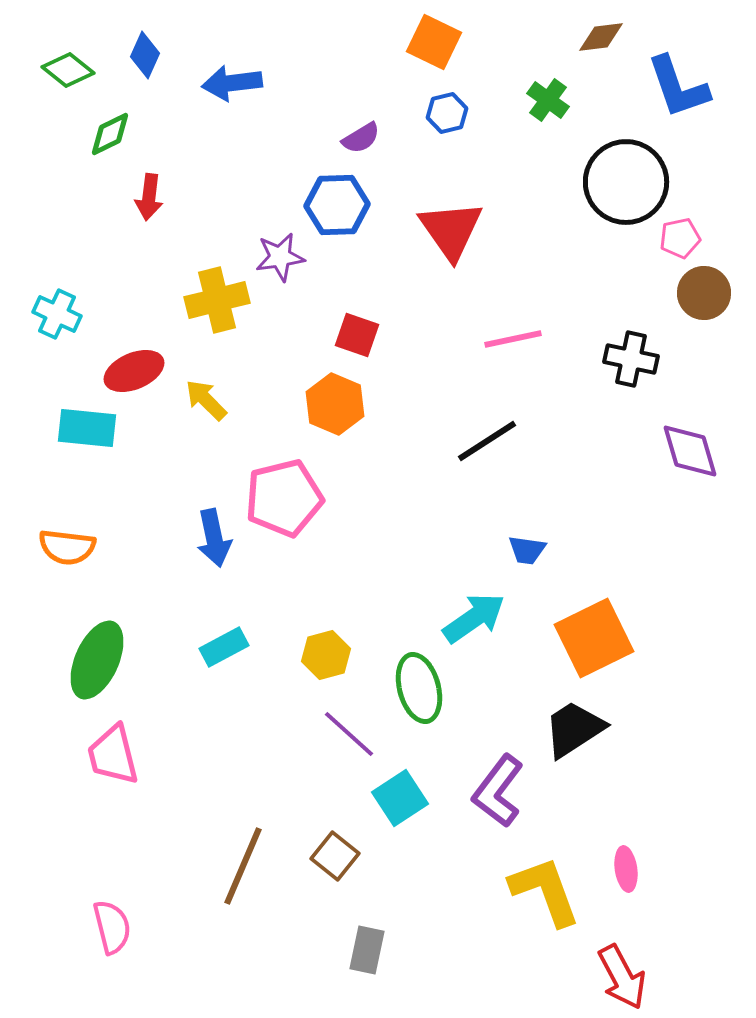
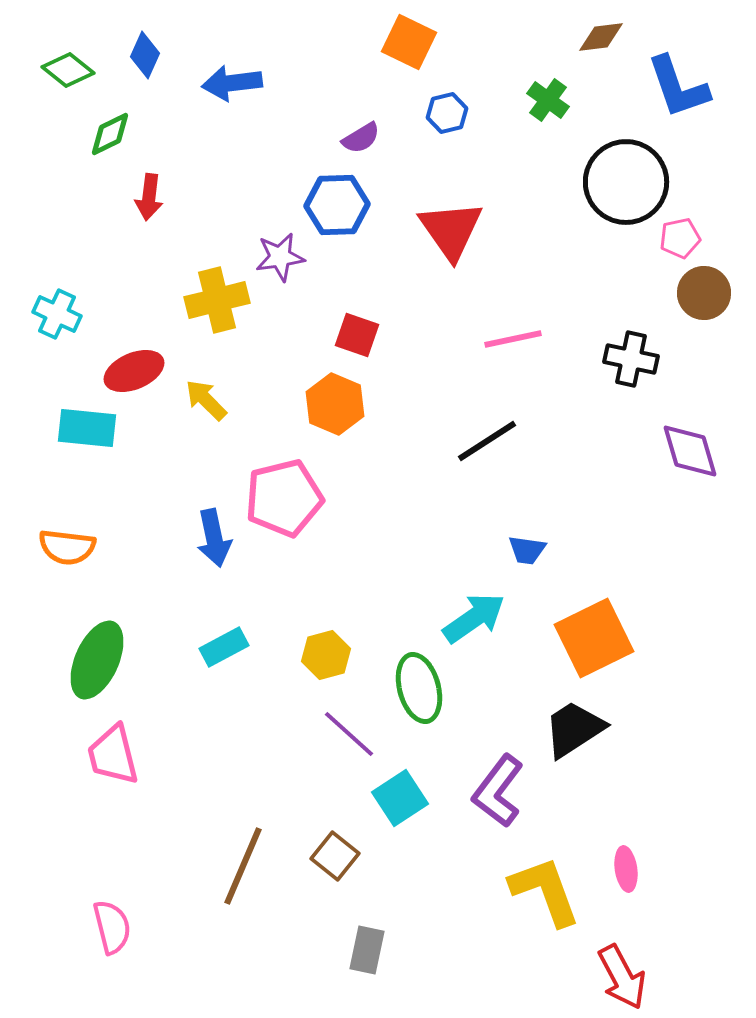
orange square at (434, 42): moved 25 px left
